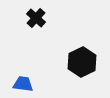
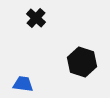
black hexagon: rotated 16 degrees counterclockwise
